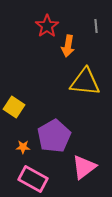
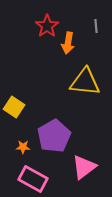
orange arrow: moved 3 px up
